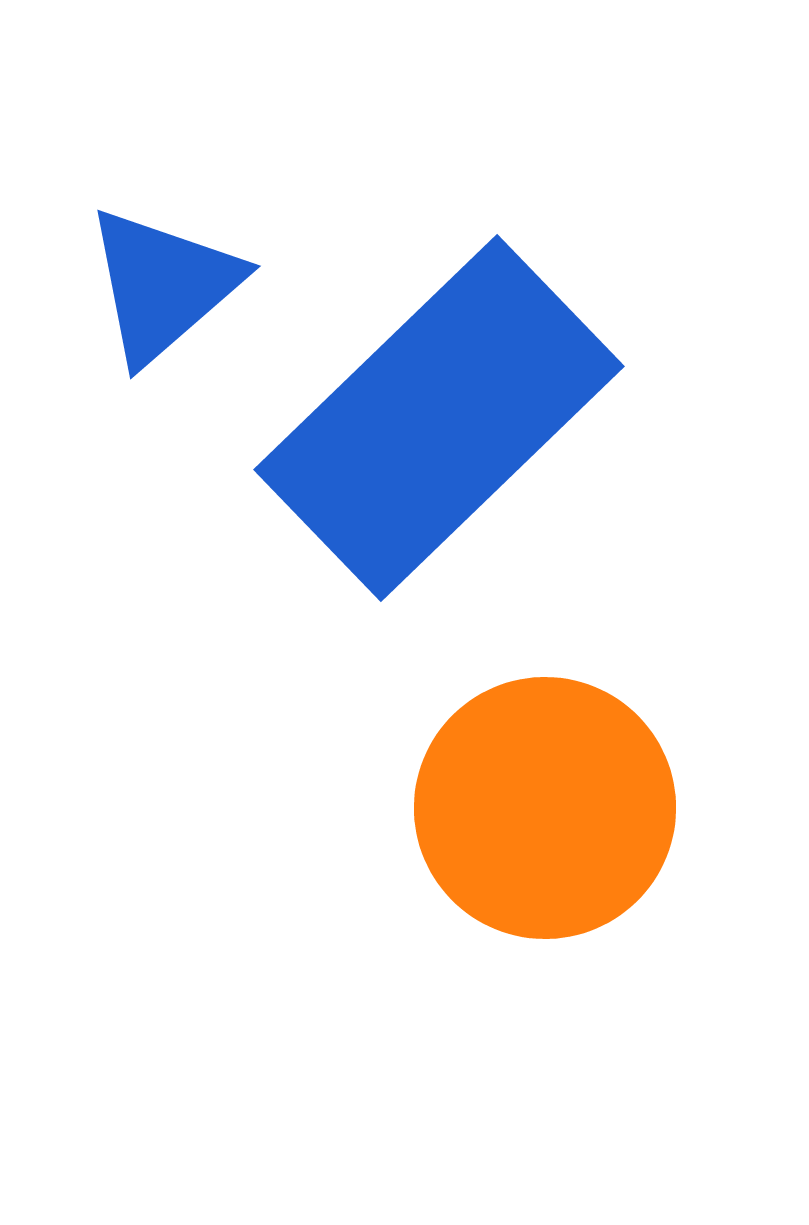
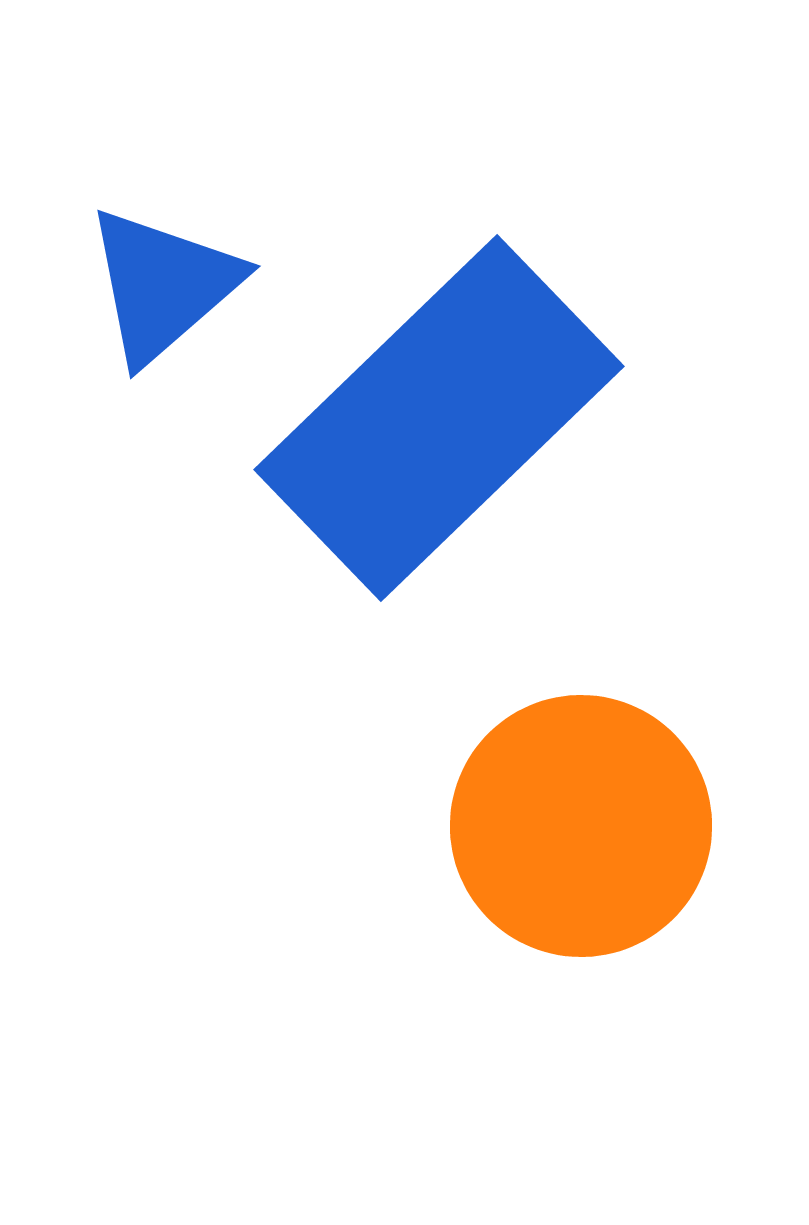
orange circle: moved 36 px right, 18 px down
